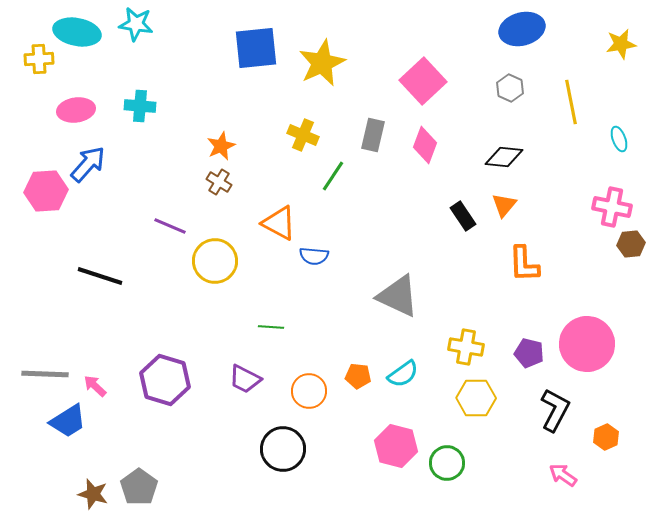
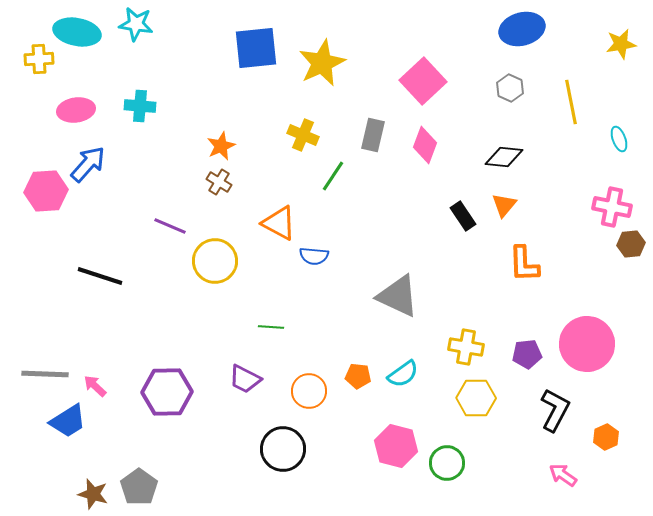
purple pentagon at (529, 353): moved 2 px left, 1 px down; rotated 20 degrees counterclockwise
purple hexagon at (165, 380): moved 2 px right, 12 px down; rotated 18 degrees counterclockwise
